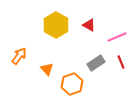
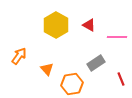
pink line: rotated 24 degrees clockwise
red line: moved 17 px down
orange hexagon: rotated 10 degrees clockwise
